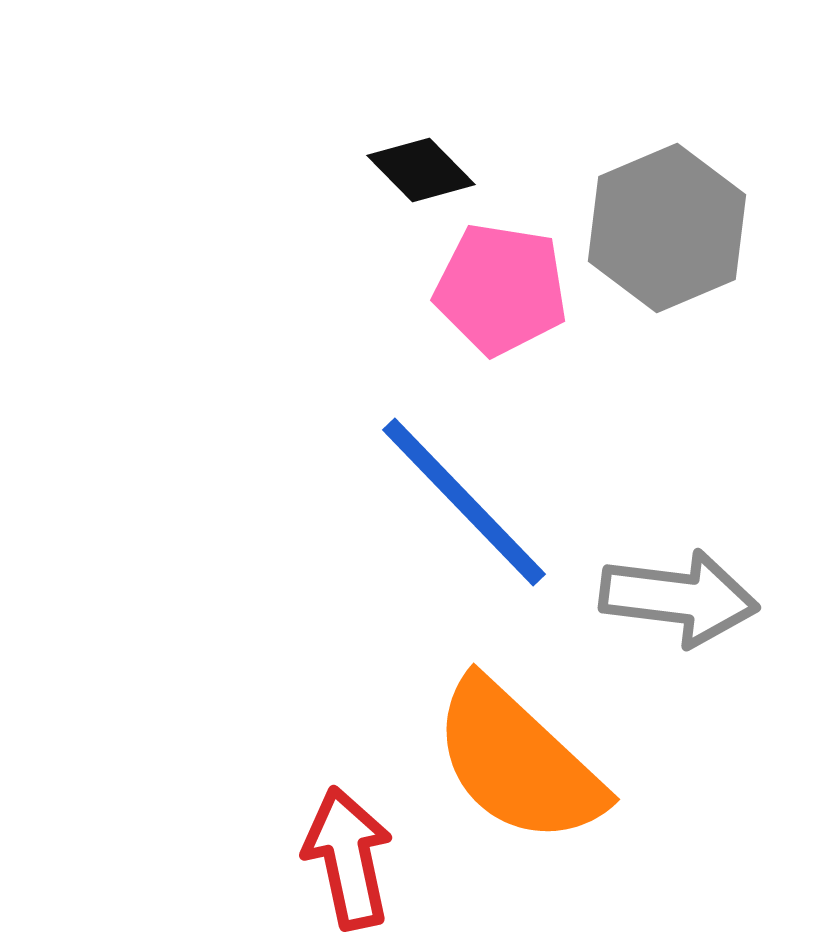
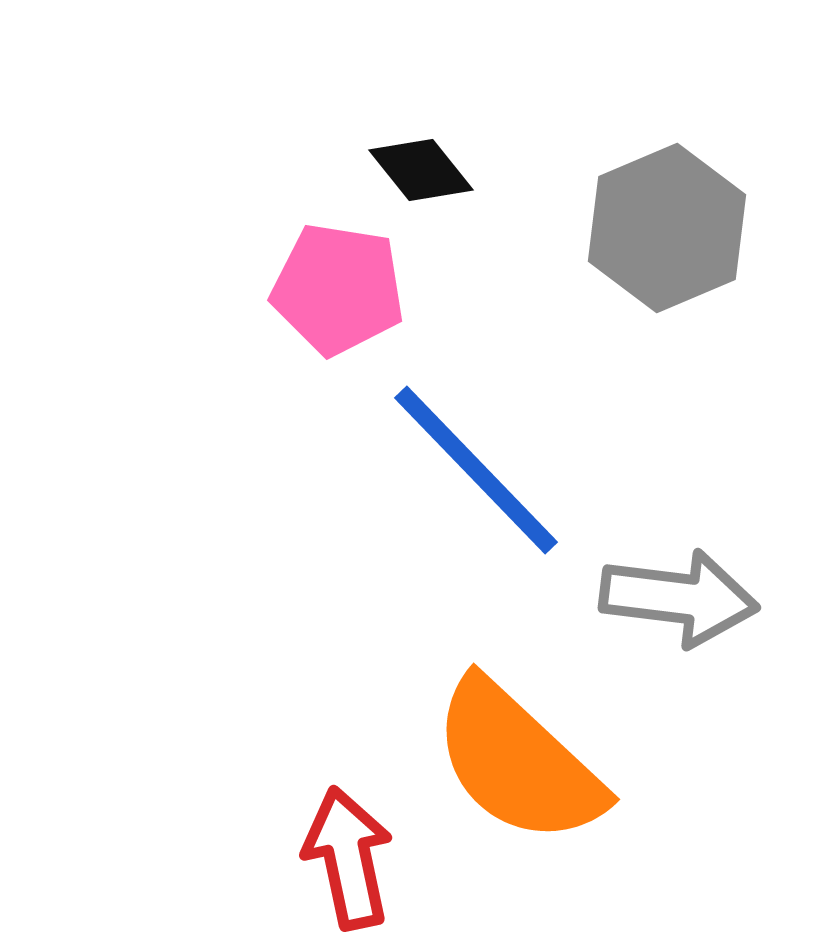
black diamond: rotated 6 degrees clockwise
pink pentagon: moved 163 px left
blue line: moved 12 px right, 32 px up
